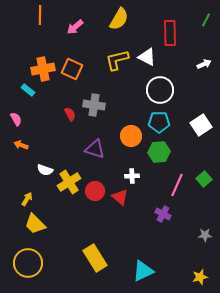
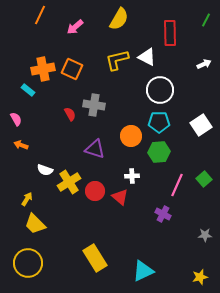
orange line: rotated 24 degrees clockwise
